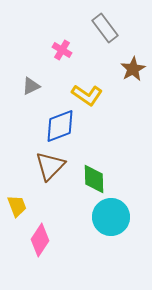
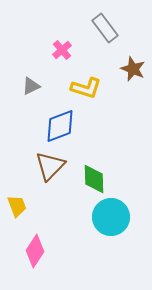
pink cross: rotated 18 degrees clockwise
brown star: rotated 20 degrees counterclockwise
yellow L-shape: moved 1 px left, 7 px up; rotated 16 degrees counterclockwise
pink diamond: moved 5 px left, 11 px down
